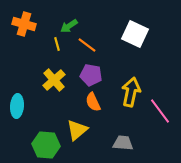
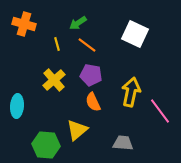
green arrow: moved 9 px right, 3 px up
